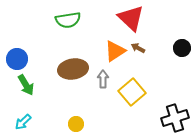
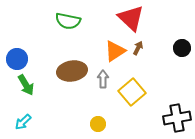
green semicircle: moved 1 px down; rotated 20 degrees clockwise
brown arrow: rotated 88 degrees clockwise
brown ellipse: moved 1 px left, 2 px down
black cross: moved 2 px right; rotated 8 degrees clockwise
yellow circle: moved 22 px right
